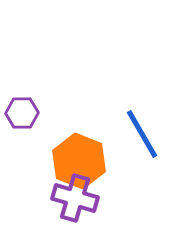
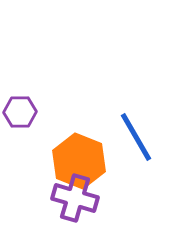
purple hexagon: moved 2 px left, 1 px up
blue line: moved 6 px left, 3 px down
